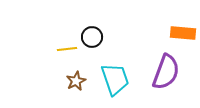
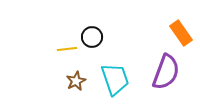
orange rectangle: moved 2 px left; rotated 50 degrees clockwise
